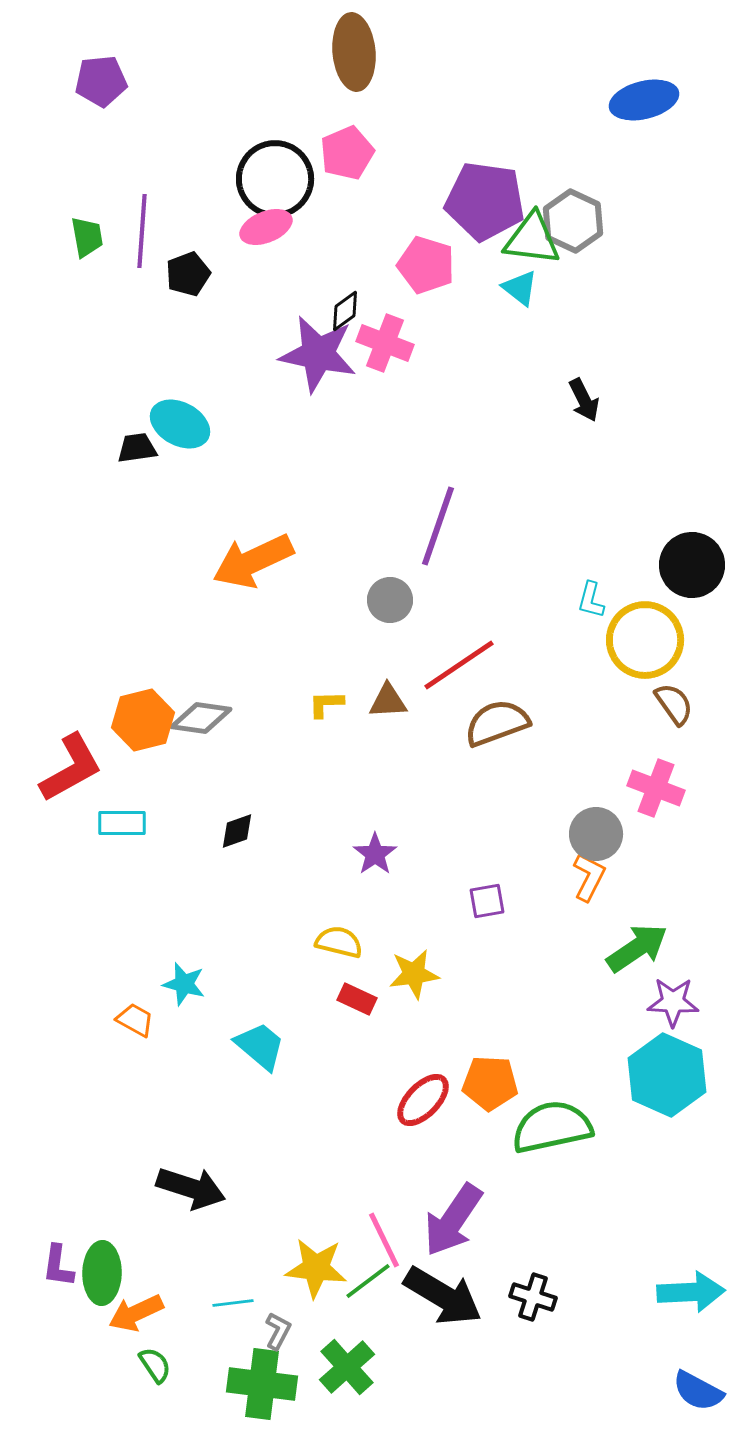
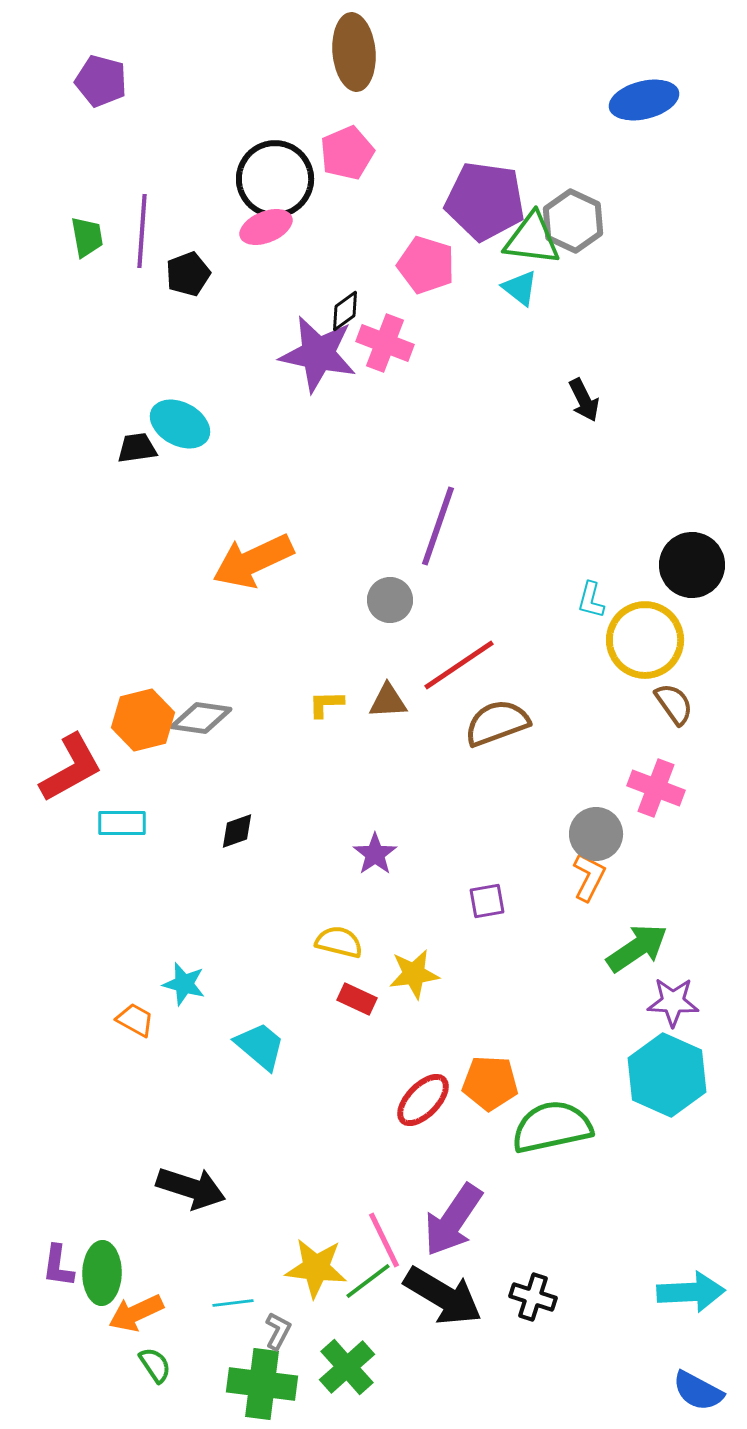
purple pentagon at (101, 81): rotated 21 degrees clockwise
